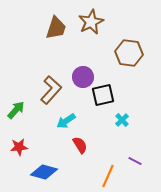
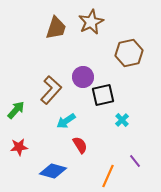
brown hexagon: rotated 20 degrees counterclockwise
purple line: rotated 24 degrees clockwise
blue diamond: moved 9 px right, 1 px up
